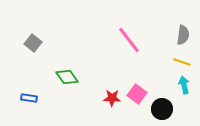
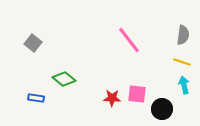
green diamond: moved 3 px left, 2 px down; rotated 15 degrees counterclockwise
pink square: rotated 30 degrees counterclockwise
blue rectangle: moved 7 px right
